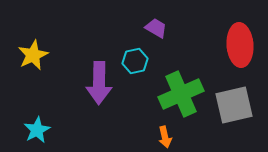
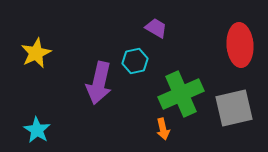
yellow star: moved 3 px right, 2 px up
purple arrow: rotated 12 degrees clockwise
gray square: moved 3 px down
cyan star: rotated 12 degrees counterclockwise
orange arrow: moved 2 px left, 8 px up
